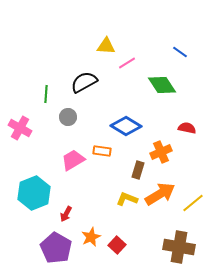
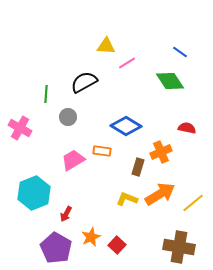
green diamond: moved 8 px right, 4 px up
brown rectangle: moved 3 px up
